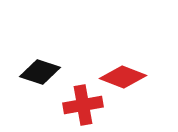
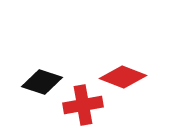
black diamond: moved 2 px right, 10 px down
